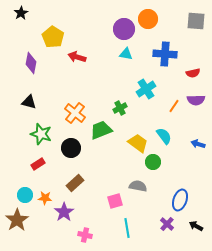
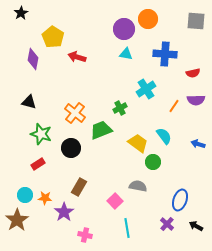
purple diamond: moved 2 px right, 4 px up
brown rectangle: moved 4 px right, 4 px down; rotated 18 degrees counterclockwise
pink square: rotated 28 degrees counterclockwise
